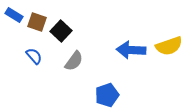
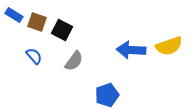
black square: moved 1 px right, 1 px up; rotated 15 degrees counterclockwise
